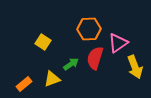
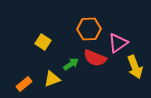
red semicircle: rotated 85 degrees counterclockwise
